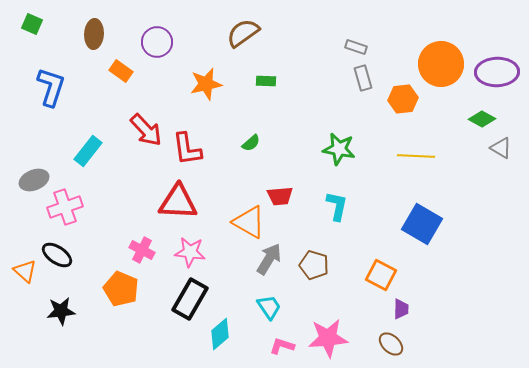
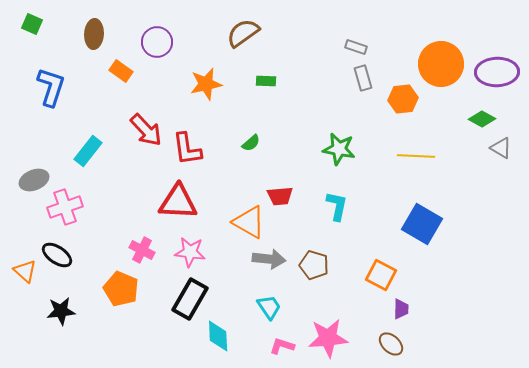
gray arrow at (269, 259): rotated 64 degrees clockwise
cyan diamond at (220, 334): moved 2 px left, 2 px down; rotated 52 degrees counterclockwise
